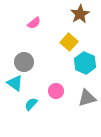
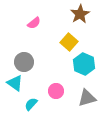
cyan hexagon: moved 1 px left, 1 px down
